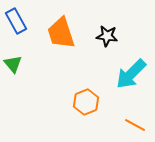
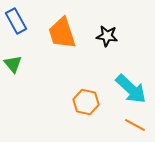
orange trapezoid: moved 1 px right
cyan arrow: moved 15 px down; rotated 92 degrees counterclockwise
orange hexagon: rotated 25 degrees counterclockwise
